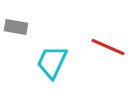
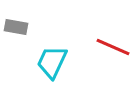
red line: moved 5 px right
